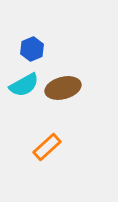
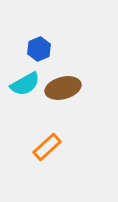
blue hexagon: moved 7 px right
cyan semicircle: moved 1 px right, 1 px up
